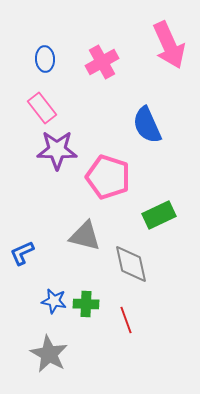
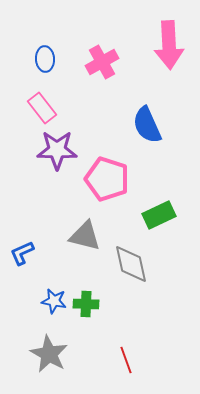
pink arrow: rotated 21 degrees clockwise
pink pentagon: moved 1 px left, 2 px down
red line: moved 40 px down
